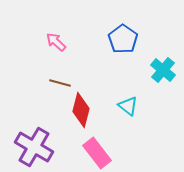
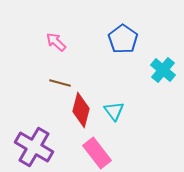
cyan triangle: moved 14 px left, 5 px down; rotated 15 degrees clockwise
